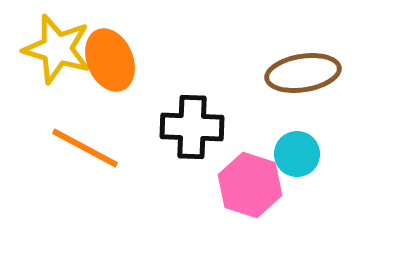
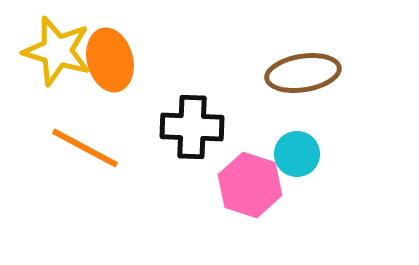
yellow star: moved 2 px down
orange ellipse: rotated 8 degrees clockwise
